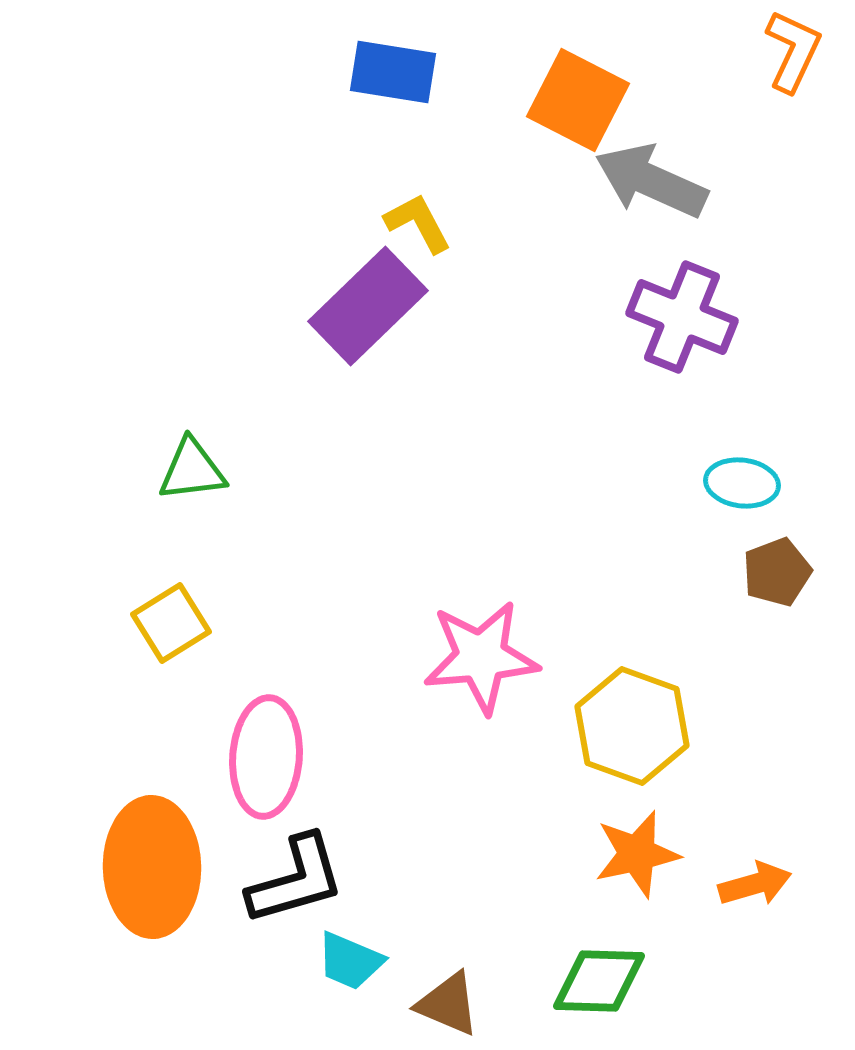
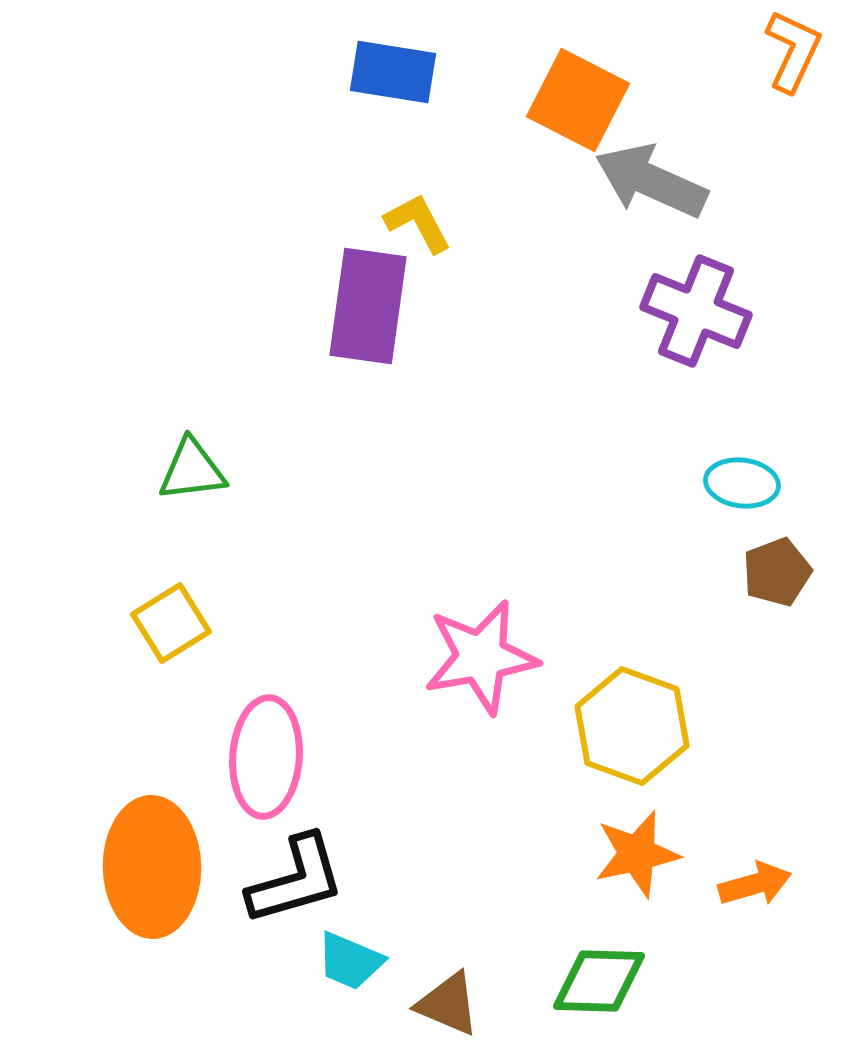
purple rectangle: rotated 38 degrees counterclockwise
purple cross: moved 14 px right, 6 px up
pink star: rotated 5 degrees counterclockwise
